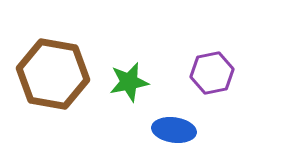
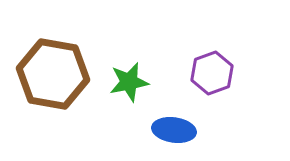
purple hexagon: rotated 9 degrees counterclockwise
